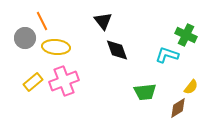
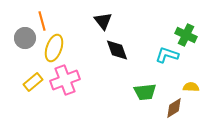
orange line: rotated 12 degrees clockwise
yellow ellipse: moved 2 px left, 1 px down; rotated 76 degrees counterclockwise
pink cross: moved 1 px right, 1 px up
yellow semicircle: rotated 126 degrees counterclockwise
brown diamond: moved 4 px left
